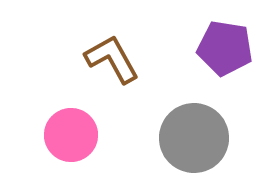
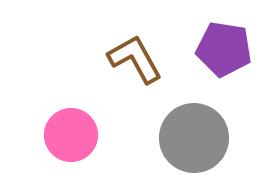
purple pentagon: moved 1 px left, 1 px down
brown L-shape: moved 23 px right
